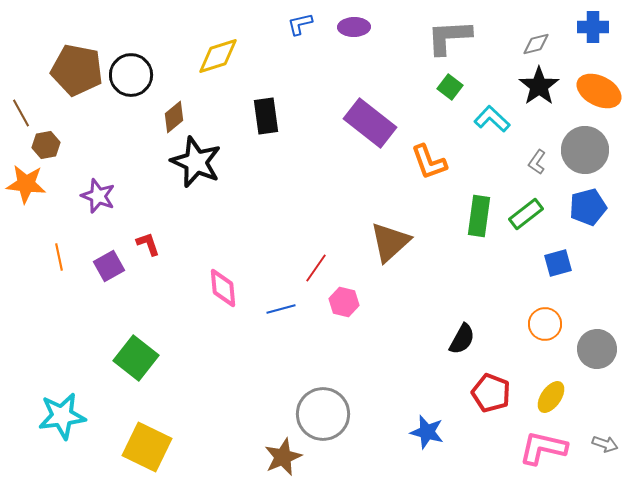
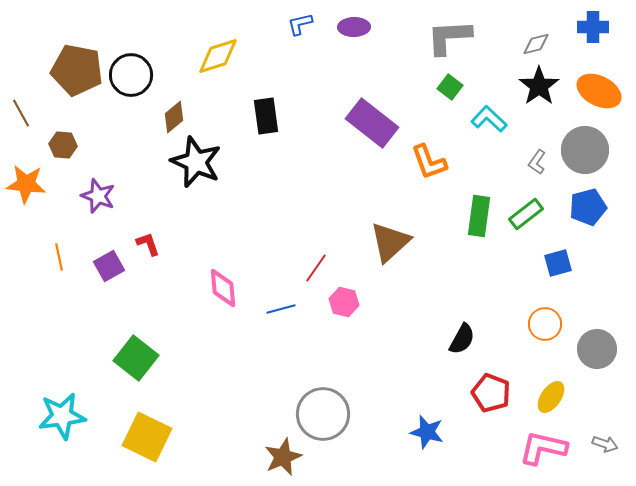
cyan L-shape at (492, 119): moved 3 px left
purple rectangle at (370, 123): moved 2 px right
brown hexagon at (46, 145): moved 17 px right; rotated 16 degrees clockwise
yellow square at (147, 447): moved 10 px up
